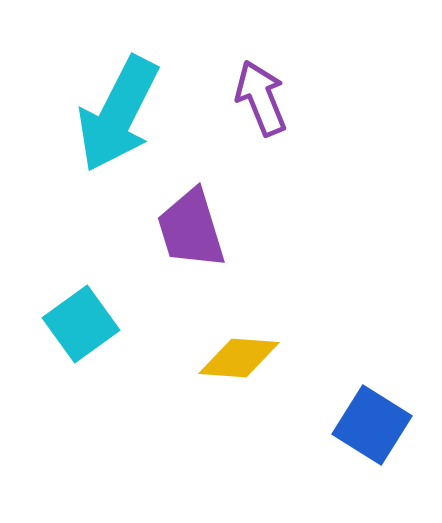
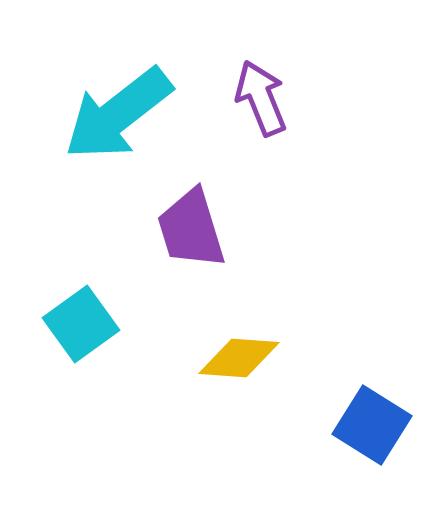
cyan arrow: rotated 25 degrees clockwise
